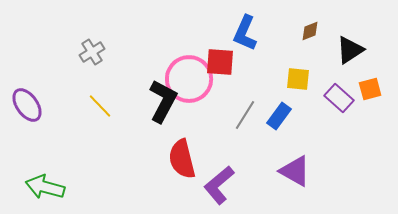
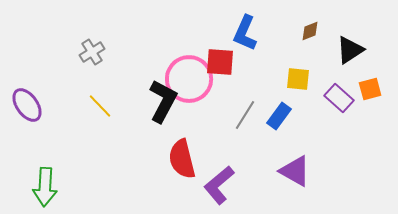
green arrow: rotated 102 degrees counterclockwise
